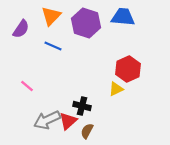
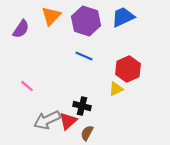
blue trapezoid: rotated 30 degrees counterclockwise
purple hexagon: moved 2 px up
blue line: moved 31 px right, 10 px down
brown semicircle: moved 2 px down
